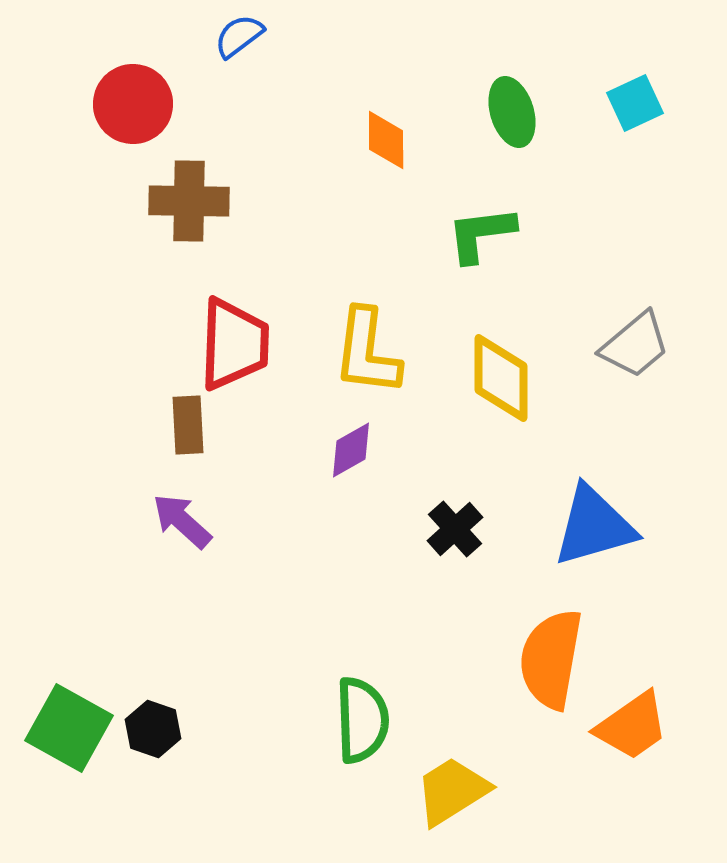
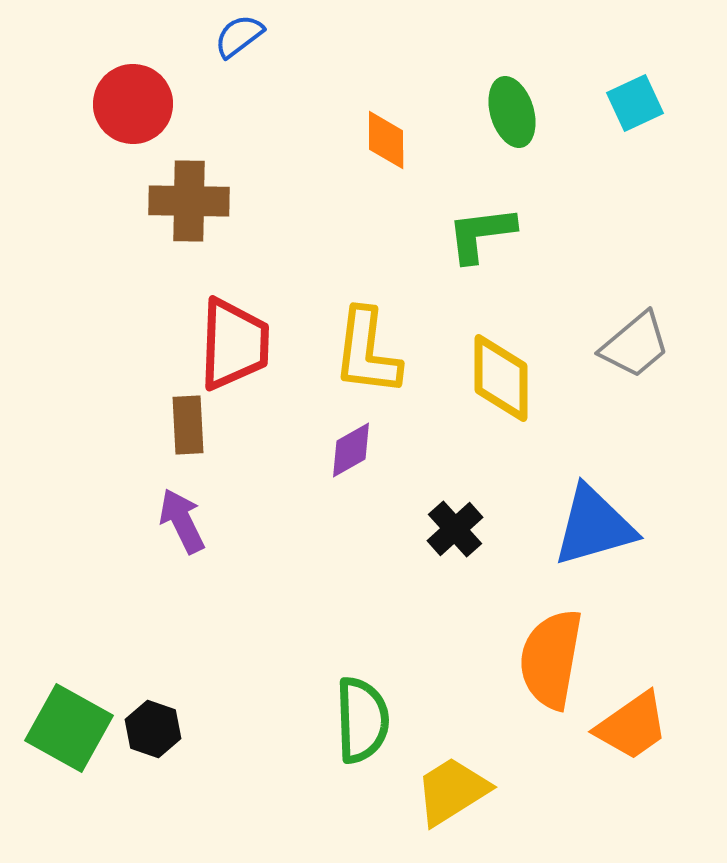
purple arrow: rotated 22 degrees clockwise
